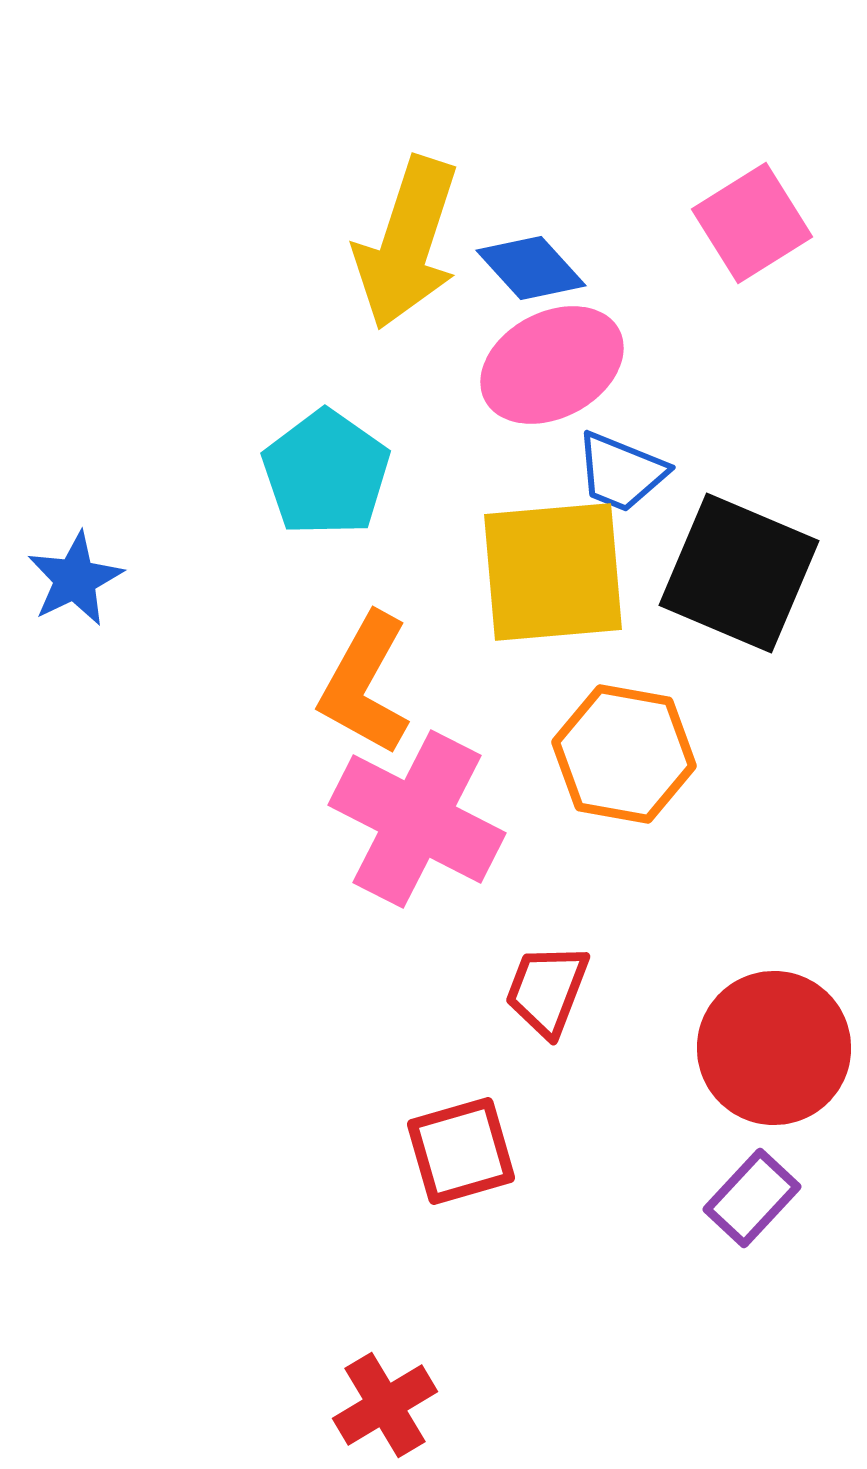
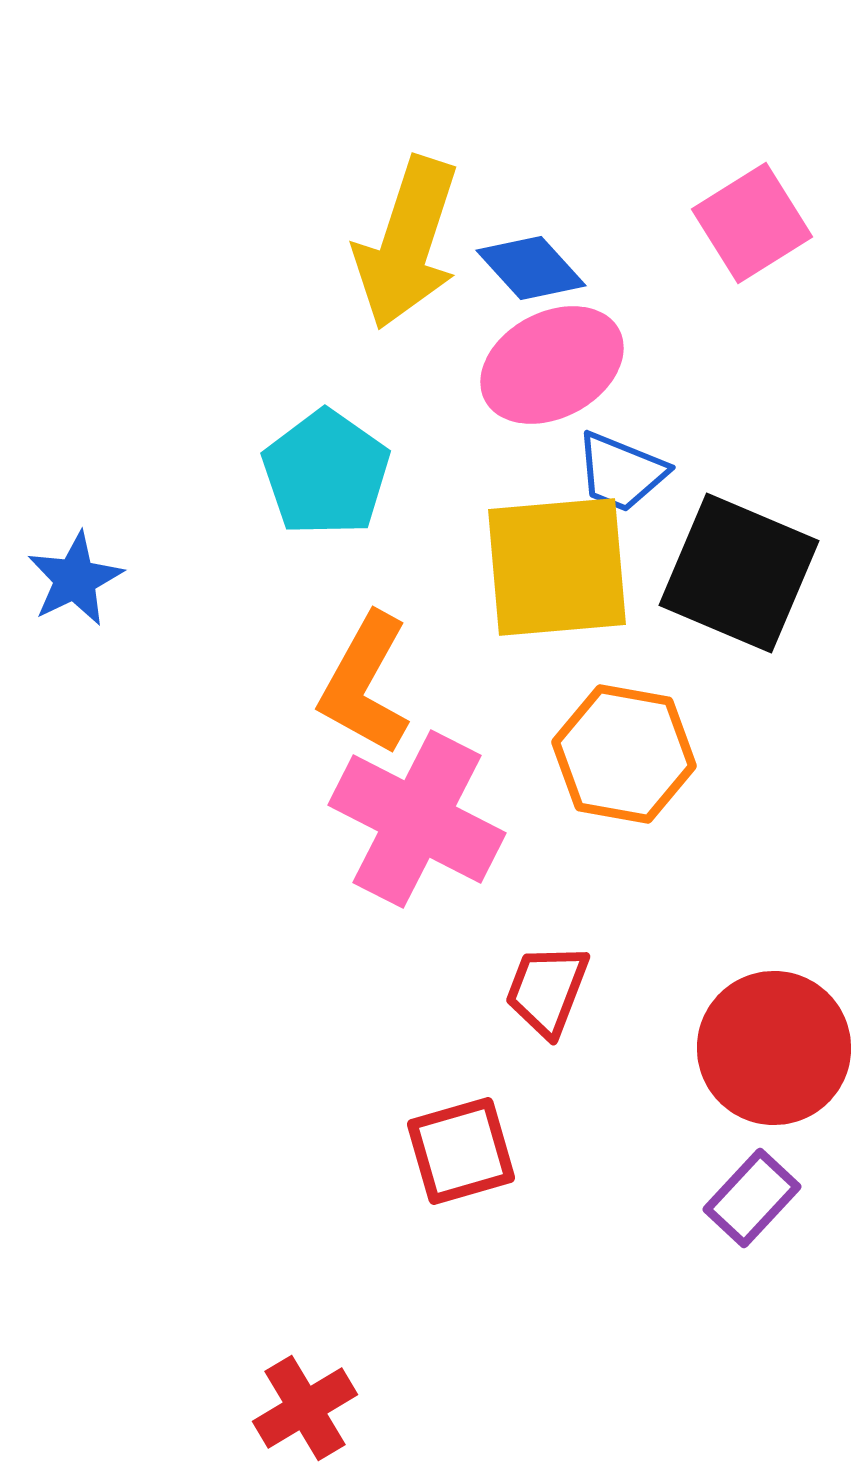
yellow square: moved 4 px right, 5 px up
red cross: moved 80 px left, 3 px down
